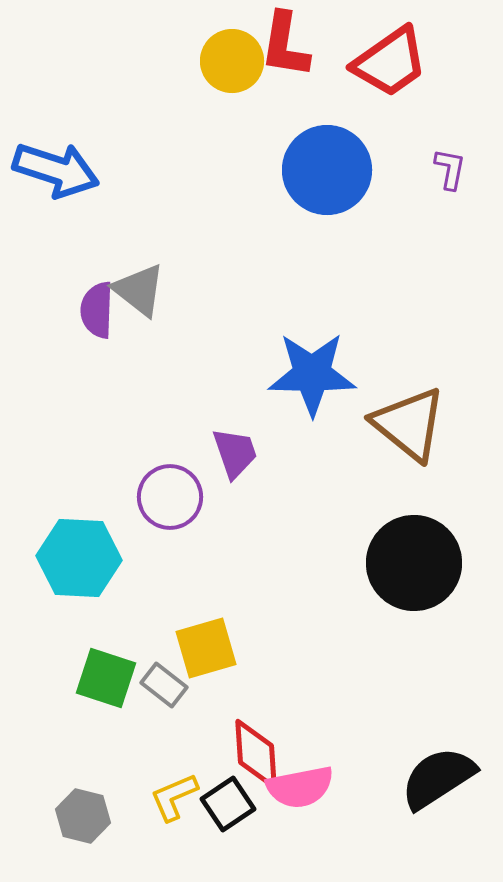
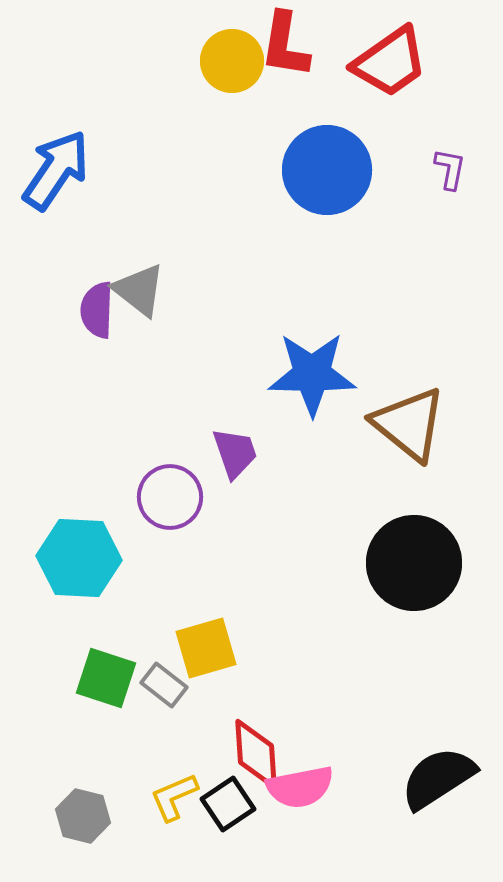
blue arrow: rotated 74 degrees counterclockwise
